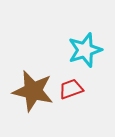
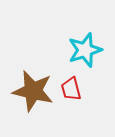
red trapezoid: rotated 85 degrees counterclockwise
